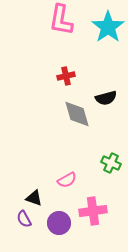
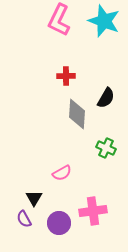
pink L-shape: moved 2 px left; rotated 16 degrees clockwise
cyan star: moved 4 px left, 6 px up; rotated 16 degrees counterclockwise
red cross: rotated 12 degrees clockwise
black semicircle: rotated 45 degrees counterclockwise
gray diamond: rotated 20 degrees clockwise
green cross: moved 5 px left, 15 px up
pink semicircle: moved 5 px left, 7 px up
black triangle: rotated 42 degrees clockwise
